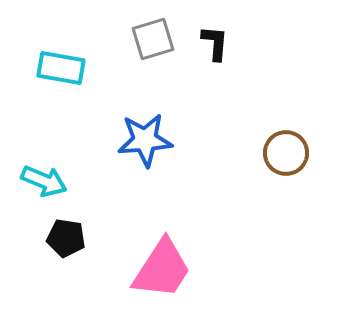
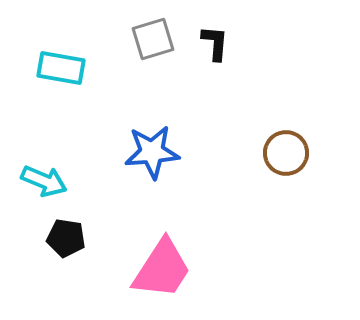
blue star: moved 7 px right, 12 px down
